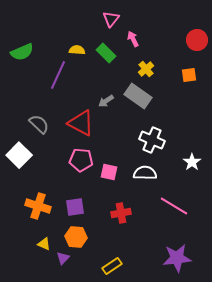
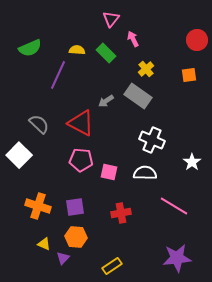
green semicircle: moved 8 px right, 4 px up
